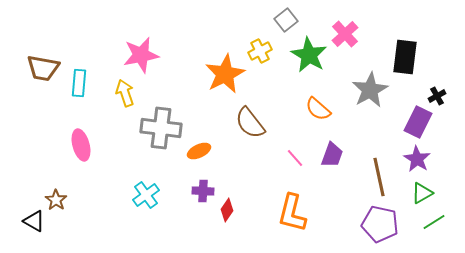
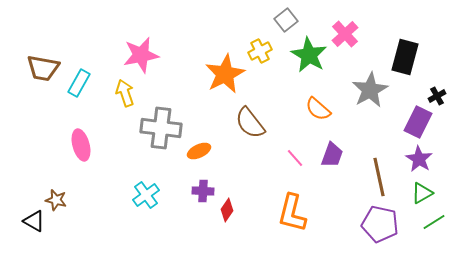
black rectangle: rotated 8 degrees clockwise
cyan rectangle: rotated 24 degrees clockwise
purple star: moved 2 px right
brown star: rotated 20 degrees counterclockwise
